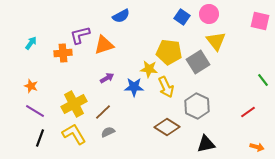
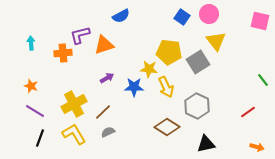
cyan arrow: rotated 40 degrees counterclockwise
